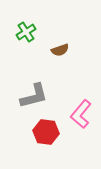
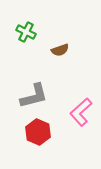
green cross: rotated 30 degrees counterclockwise
pink L-shape: moved 2 px up; rotated 8 degrees clockwise
red hexagon: moved 8 px left; rotated 15 degrees clockwise
